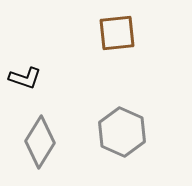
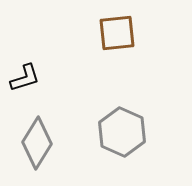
black L-shape: rotated 36 degrees counterclockwise
gray diamond: moved 3 px left, 1 px down
